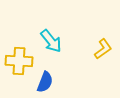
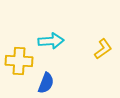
cyan arrow: rotated 55 degrees counterclockwise
blue semicircle: moved 1 px right, 1 px down
